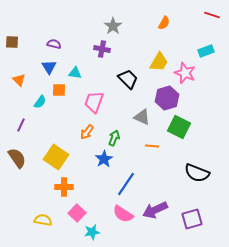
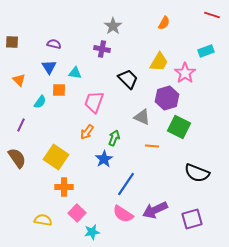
pink star: rotated 15 degrees clockwise
